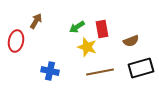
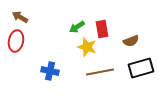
brown arrow: moved 16 px left, 4 px up; rotated 91 degrees counterclockwise
